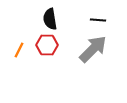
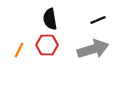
black line: rotated 28 degrees counterclockwise
gray arrow: rotated 28 degrees clockwise
